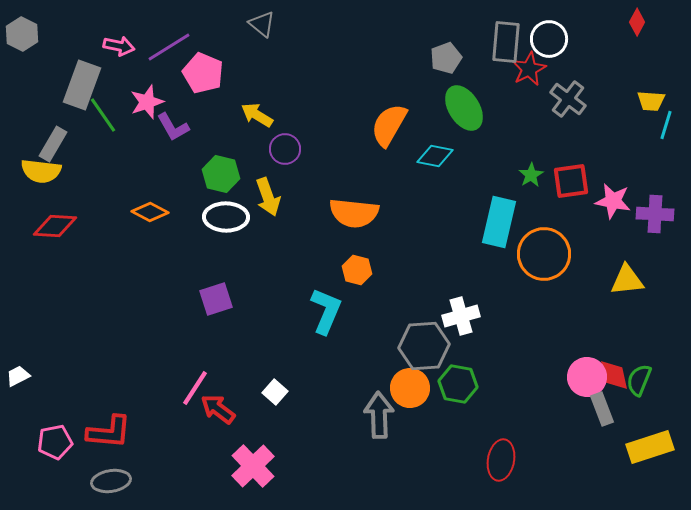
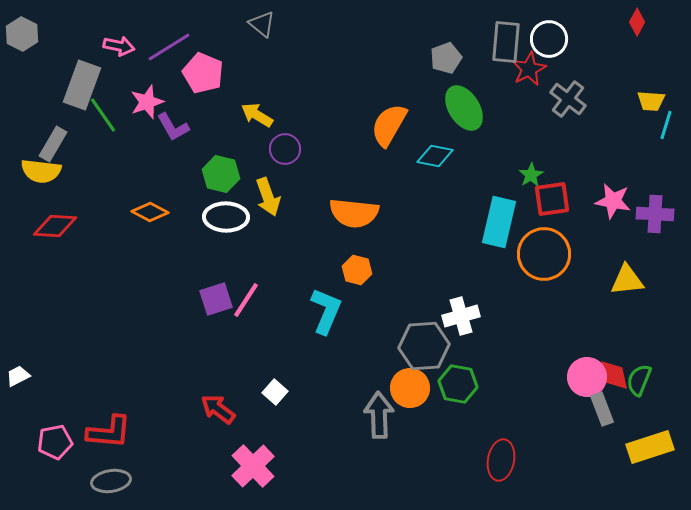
red square at (571, 181): moved 19 px left, 18 px down
pink line at (195, 388): moved 51 px right, 88 px up
